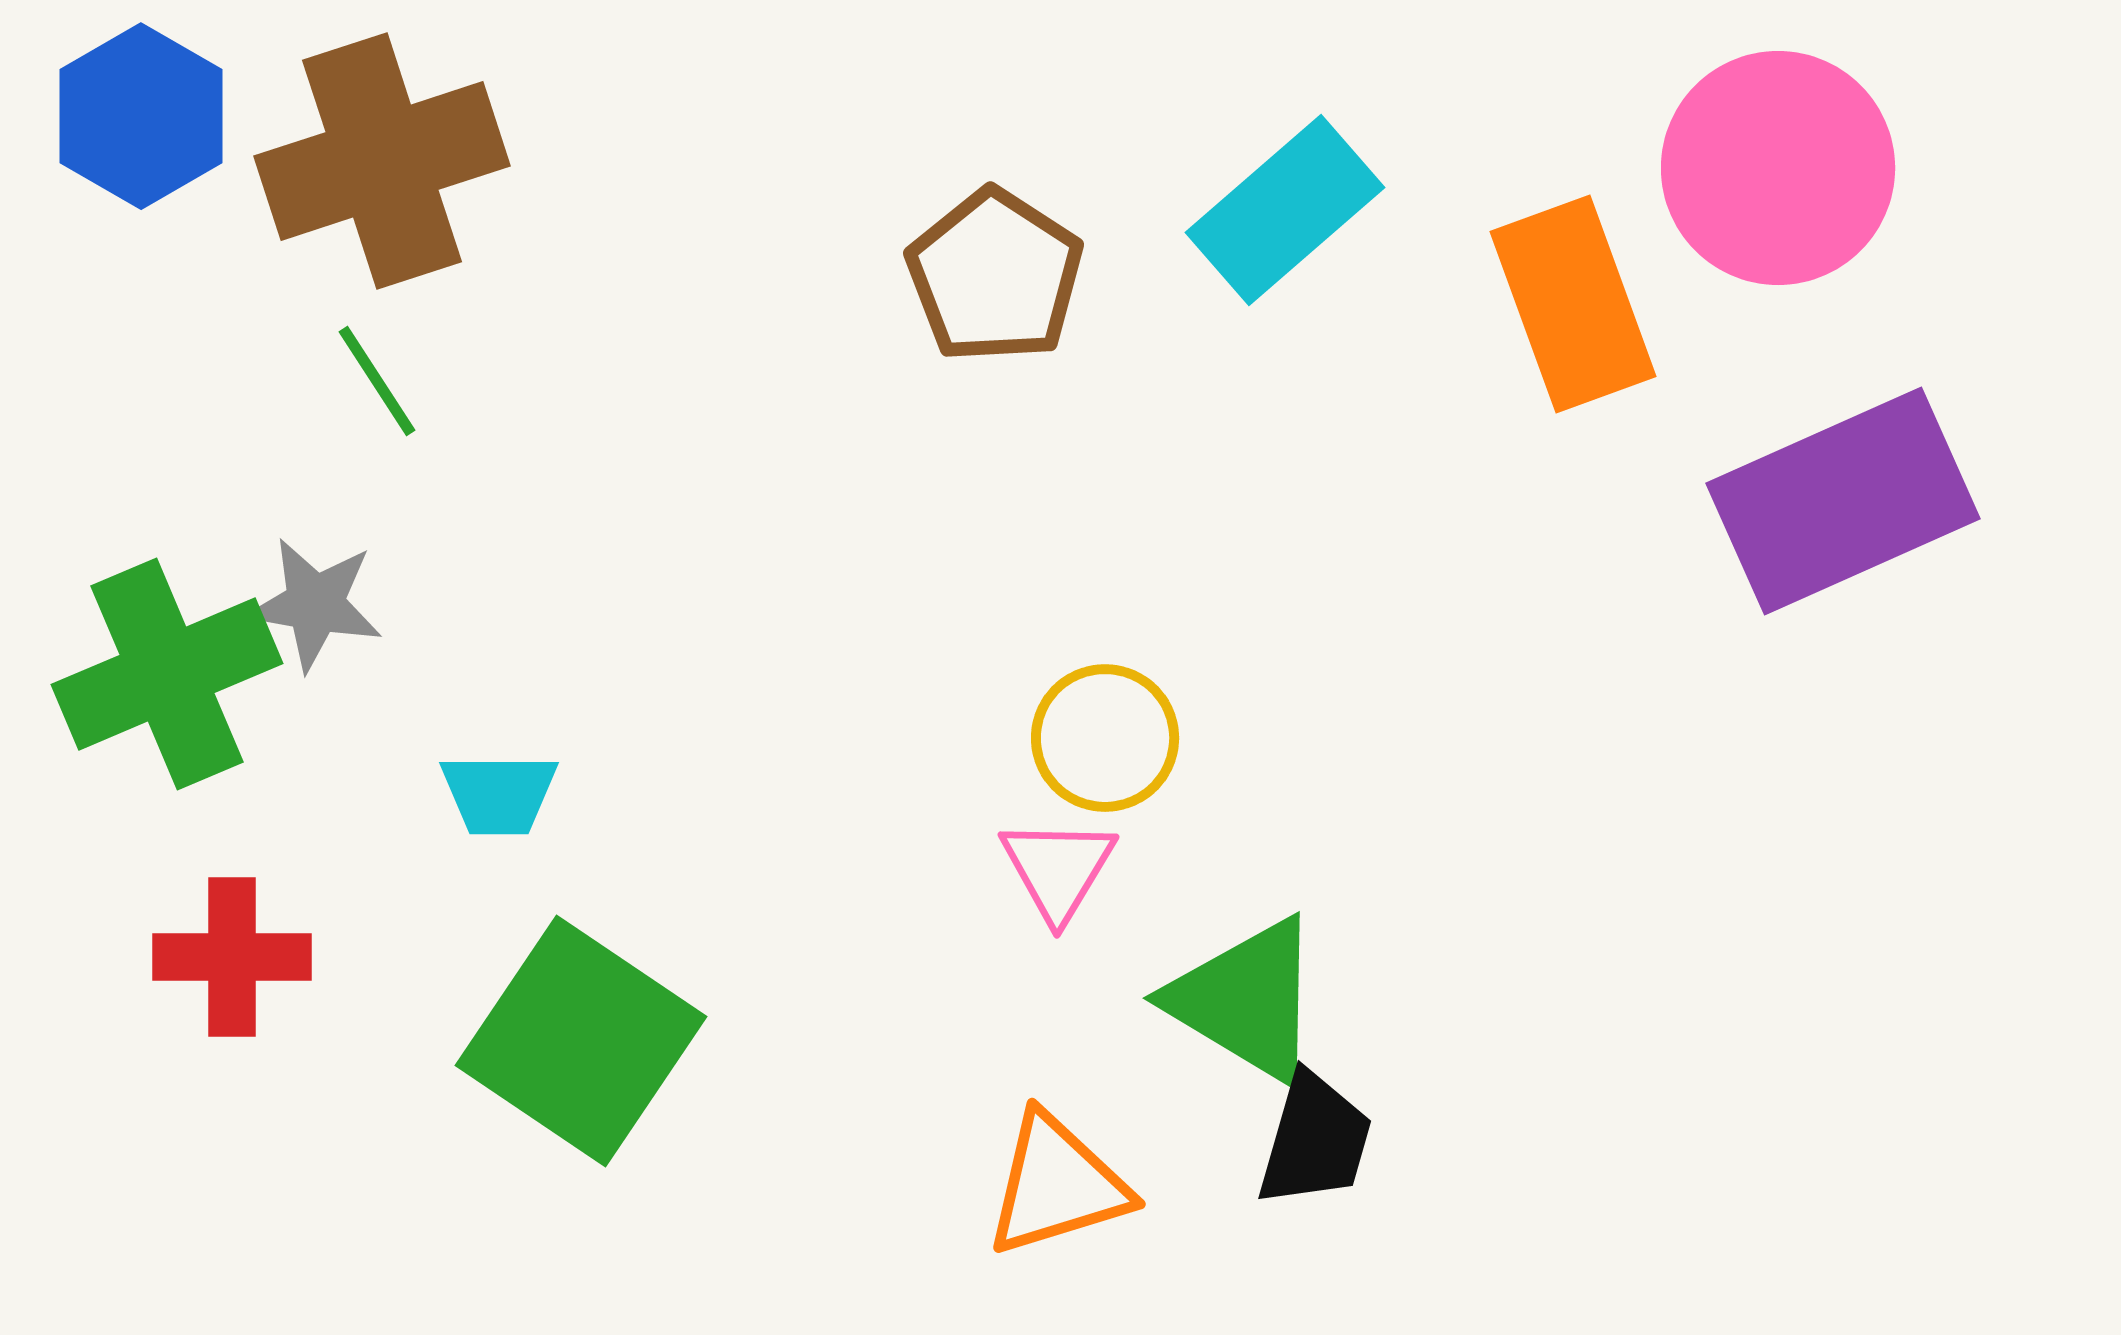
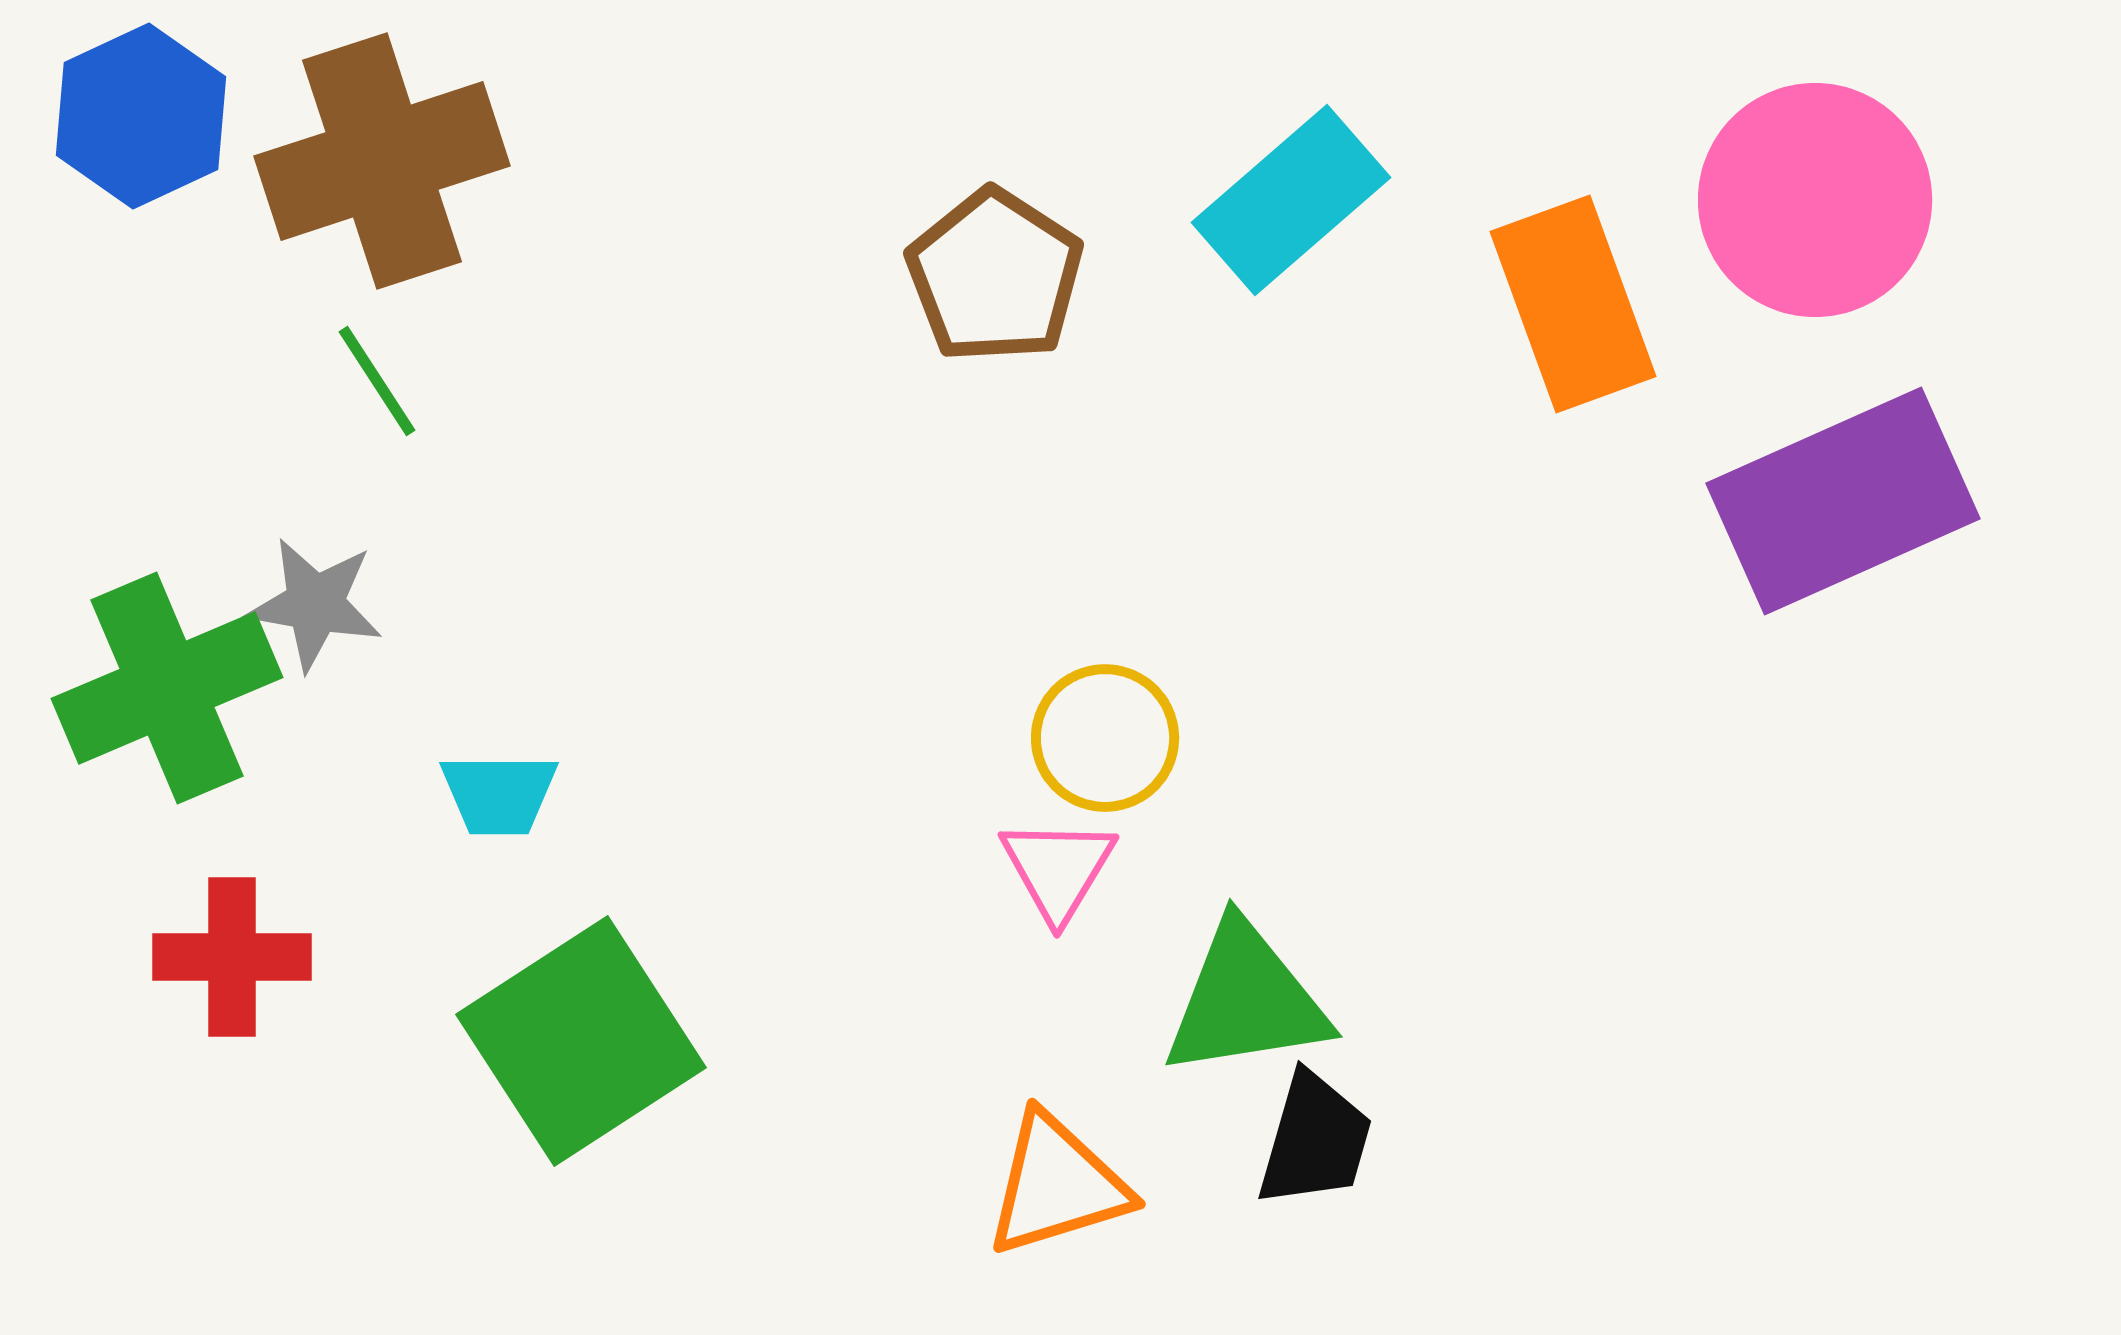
blue hexagon: rotated 5 degrees clockwise
pink circle: moved 37 px right, 32 px down
cyan rectangle: moved 6 px right, 10 px up
green cross: moved 14 px down
green triangle: rotated 40 degrees counterclockwise
green square: rotated 23 degrees clockwise
